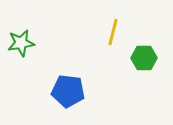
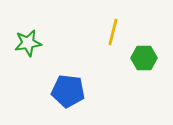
green star: moved 7 px right
